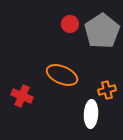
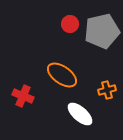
gray pentagon: rotated 20 degrees clockwise
orange ellipse: rotated 12 degrees clockwise
red cross: moved 1 px right
white ellipse: moved 11 px left; rotated 52 degrees counterclockwise
